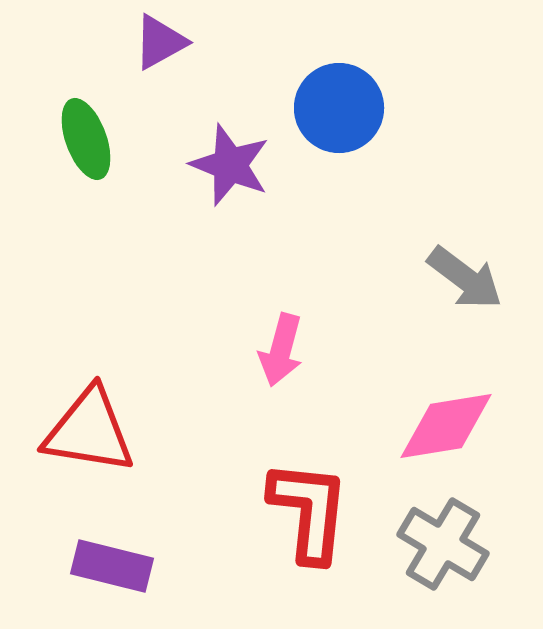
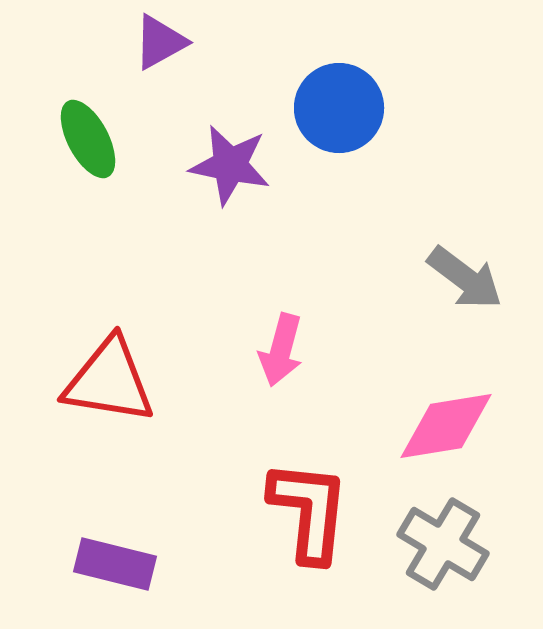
green ellipse: moved 2 px right; rotated 8 degrees counterclockwise
purple star: rotated 10 degrees counterclockwise
red triangle: moved 20 px right, 50 px up
purple rectangle: moved 3 px right, 2 px up
